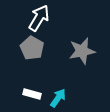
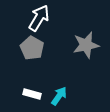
gray star: moved 4 px right, 6 px up
cyan arrow: moved 1 px right, 2 px up
